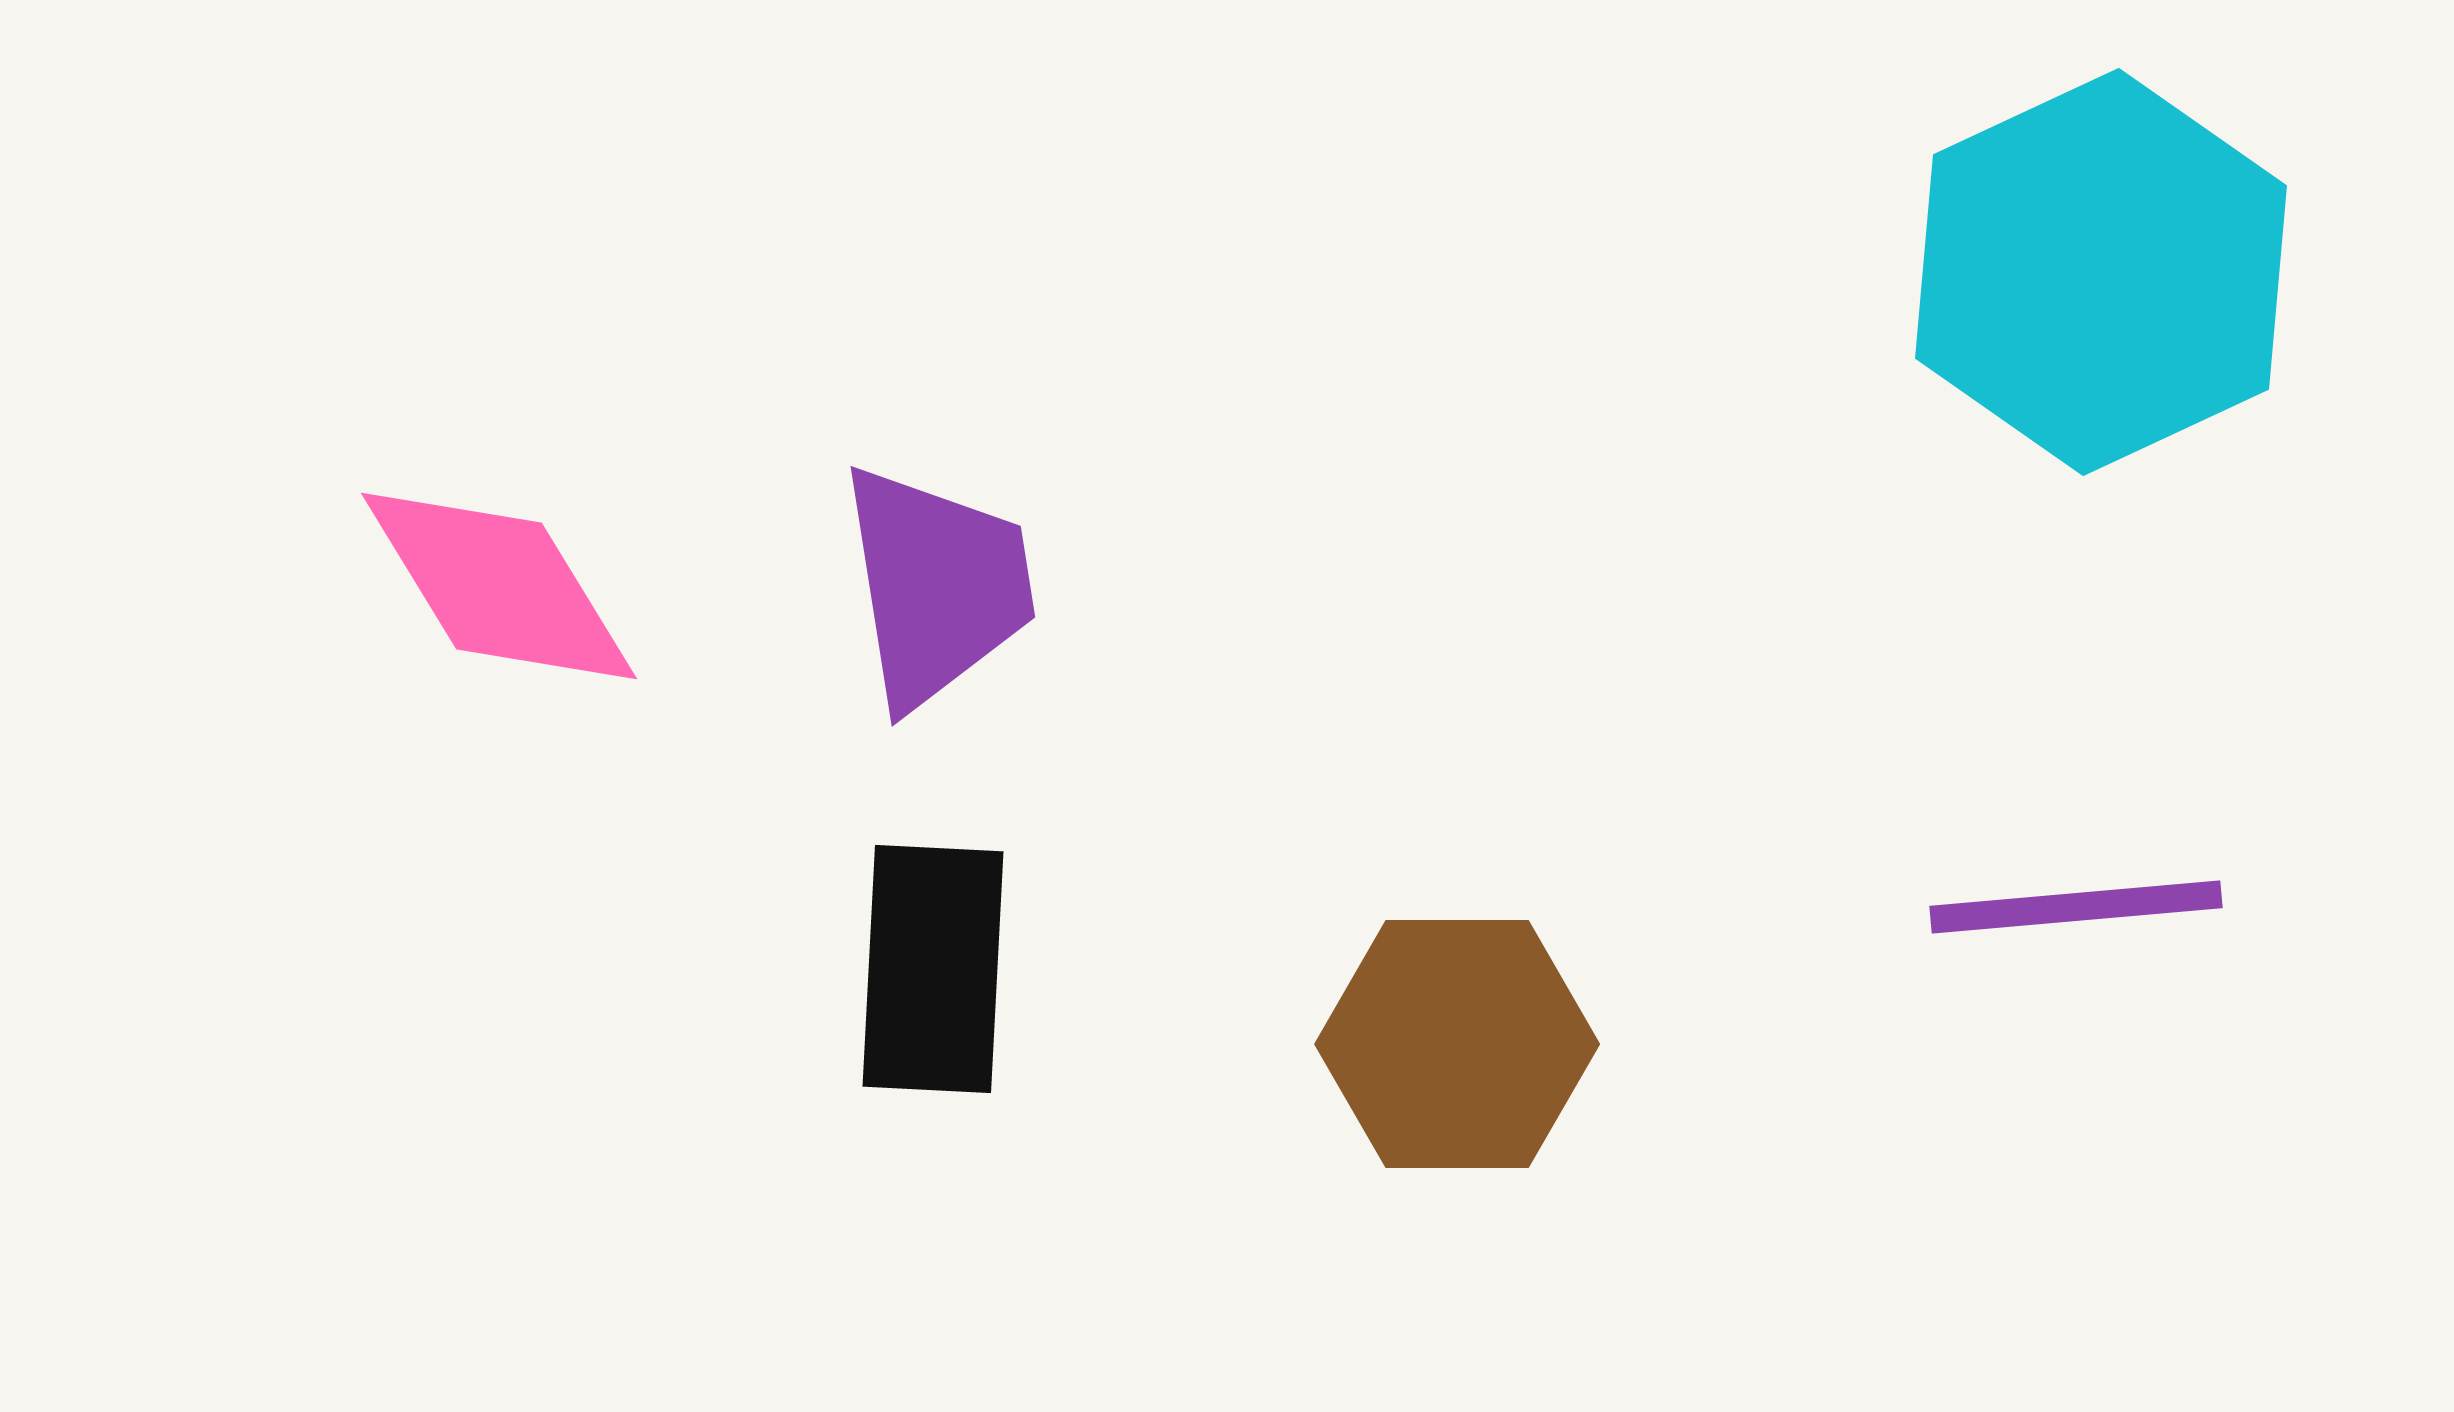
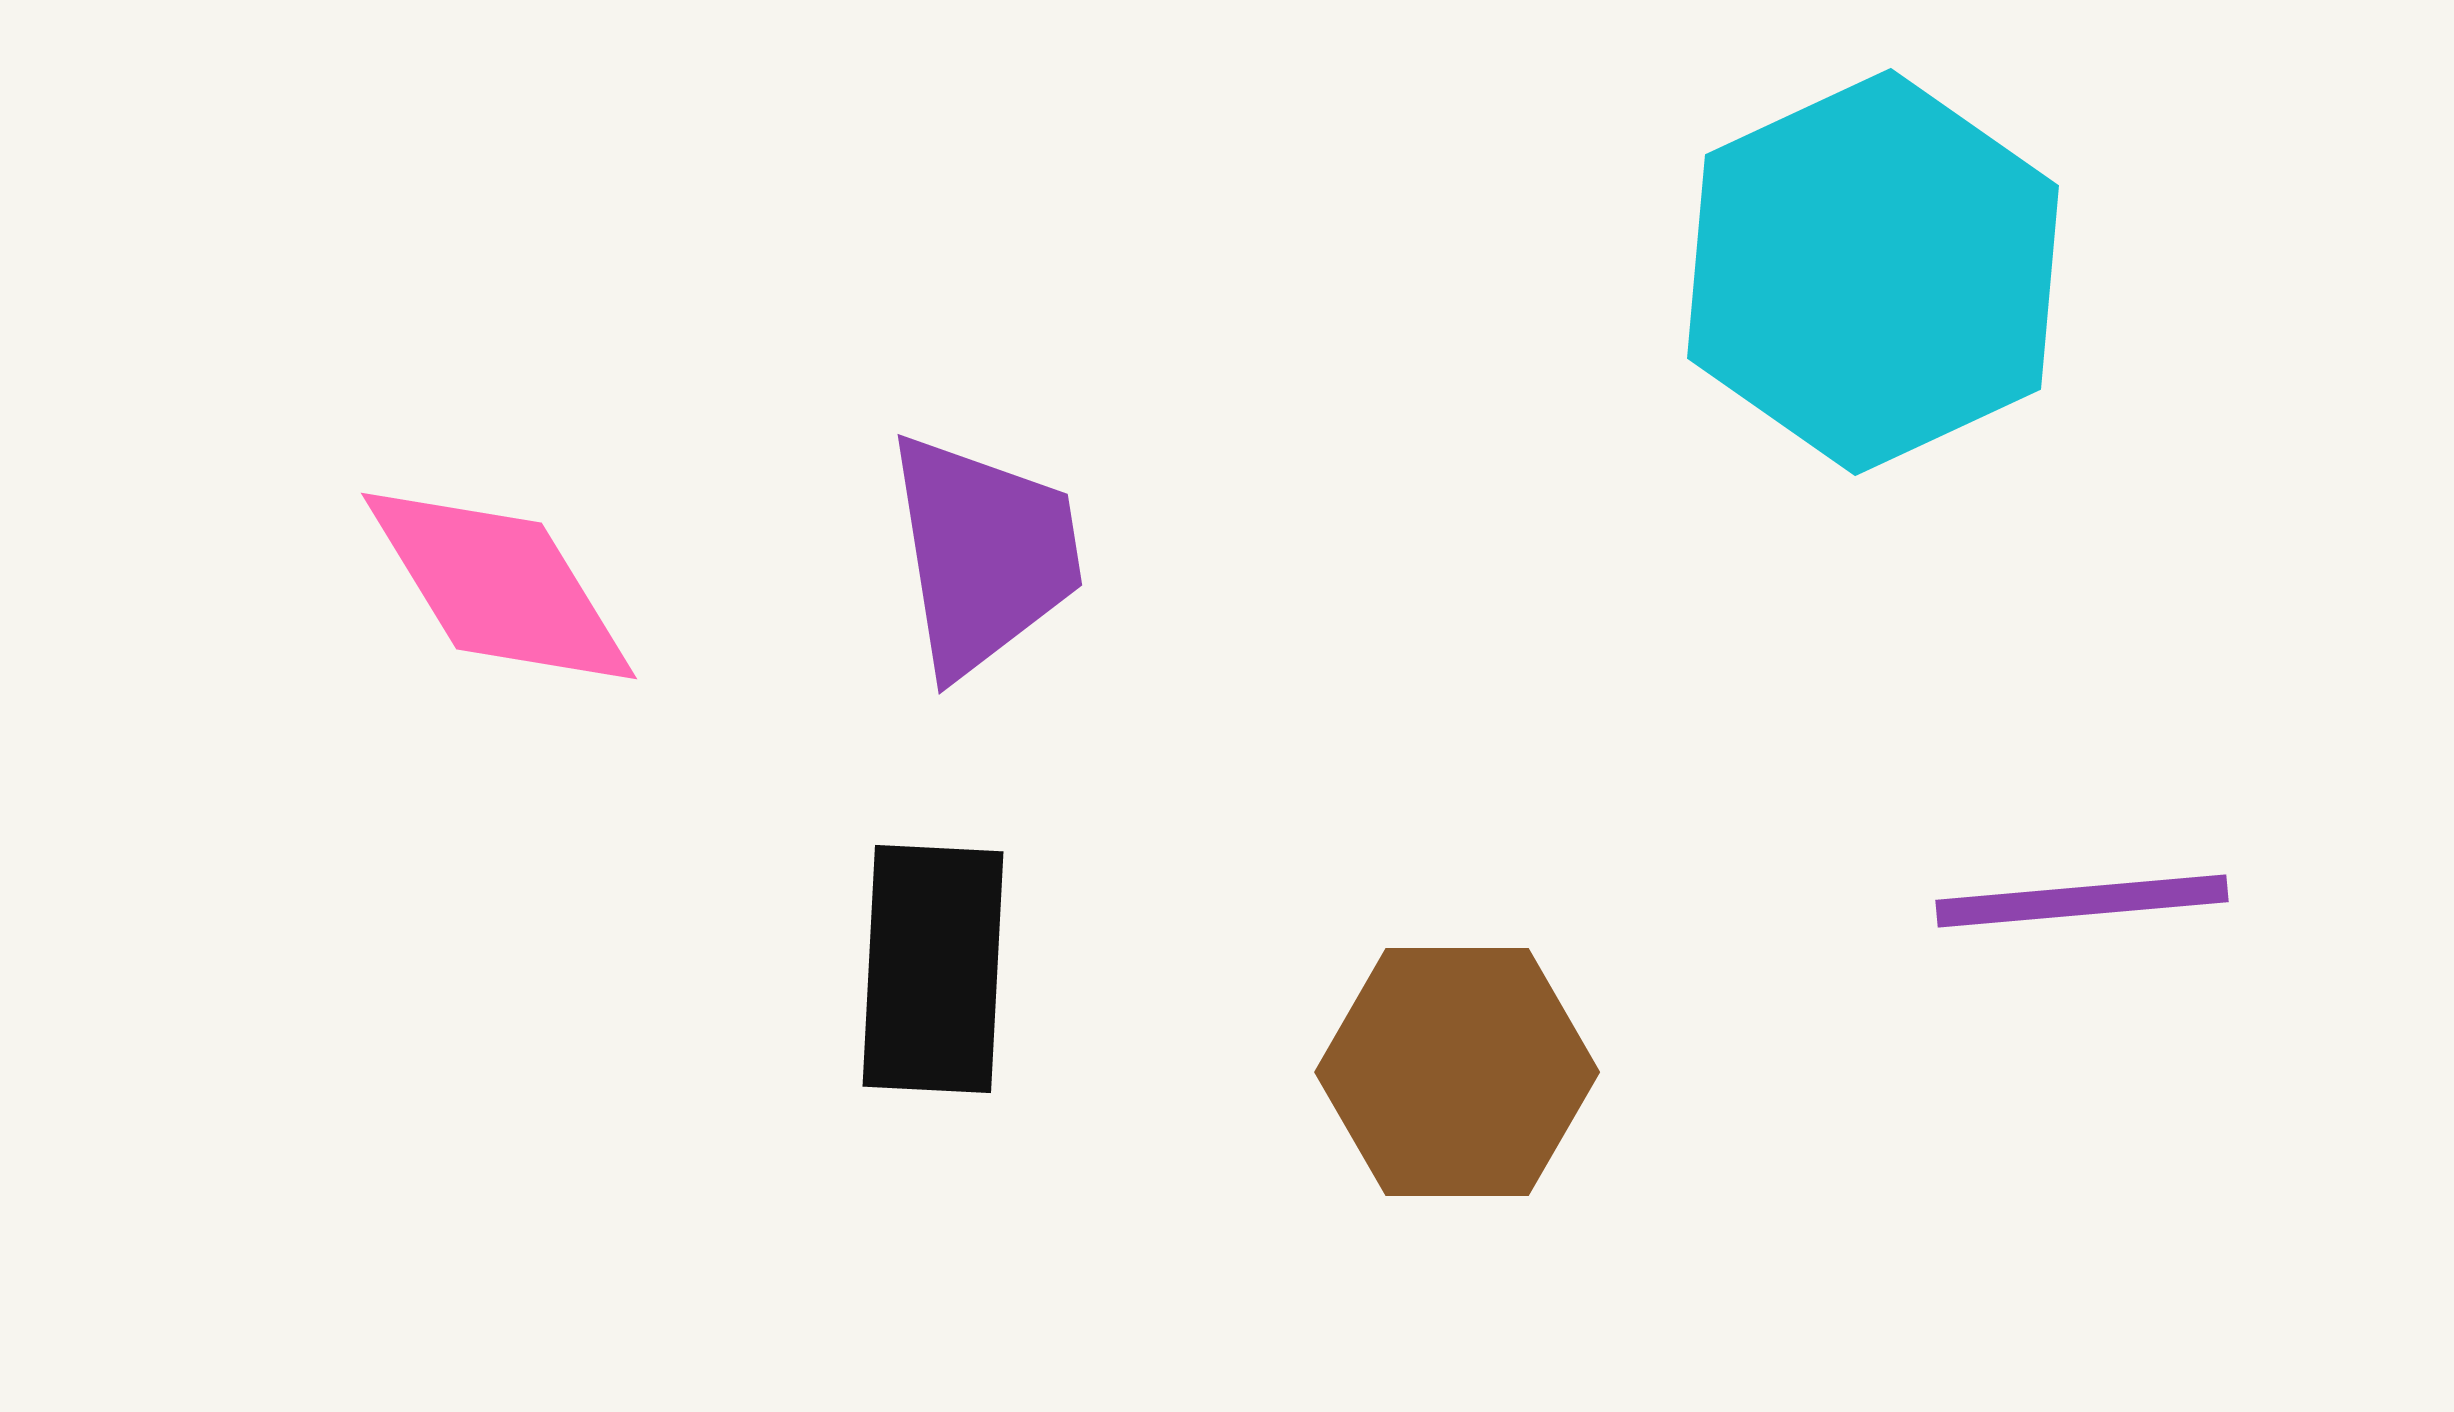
cyan hexagon: moved 228 px left
purple trapezoid: moved 47 px right, 32 px up
purple line: moved 6 px right, 6 px up
brown hexagon: moved 28 px down
